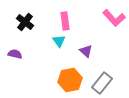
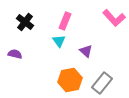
pink rectangle: rotated 30 degrees clockwise
